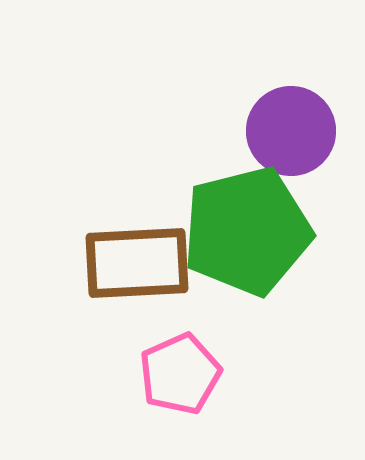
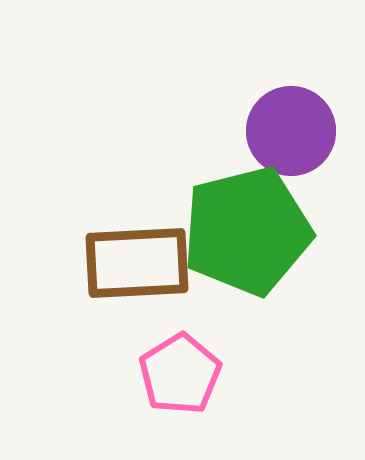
pink pentagon: rotated 8 degrees counterclockwise
